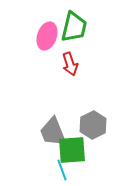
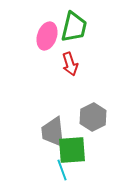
gray hexagon: moved 8 px up
gray trapezoid: rotated 16 degrees clockwise
